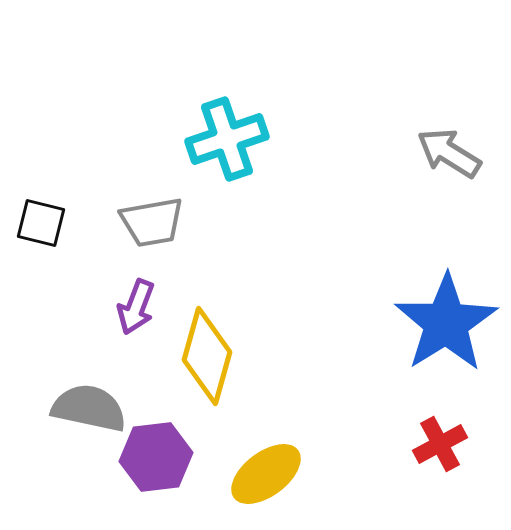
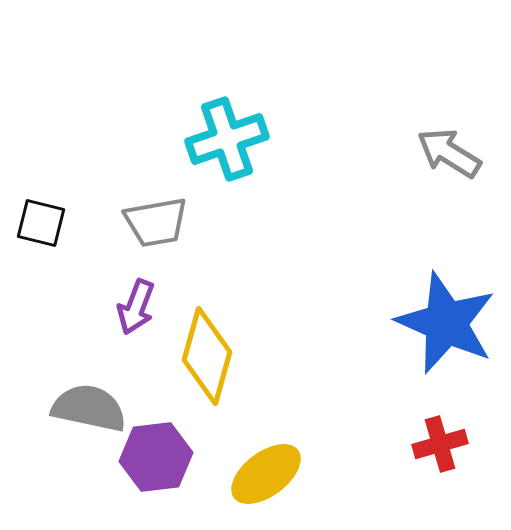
gray trapezoid: moved 4 px right
blue star: rotated 16 degrees counterclockwise
red cross: rotated 12 degrees clockwise
